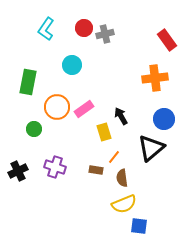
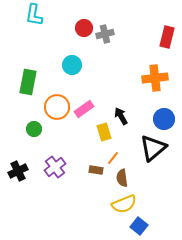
cyan L-shape: moved 12 px left, 14 px up; rotated 25 degrees counterclockwise
red rectangle: moved 3 px up; rotated 50 degrees clockwise
black triangle: moved 2 px right
orange line: moved 1 px left, 1 px down
purple cross: rotated 35 degrees clockwise
blue square: rotated 30 degrees clockwise
